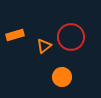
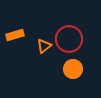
red circle: moved 2 px left, 2 px down
orange circle: moved 11 px right, 8 px up
